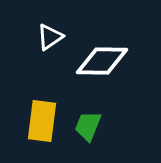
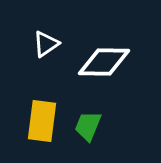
white triangle: moved 4 px left, 7 px down
white diamond: moved 2 px right, 1 px down
